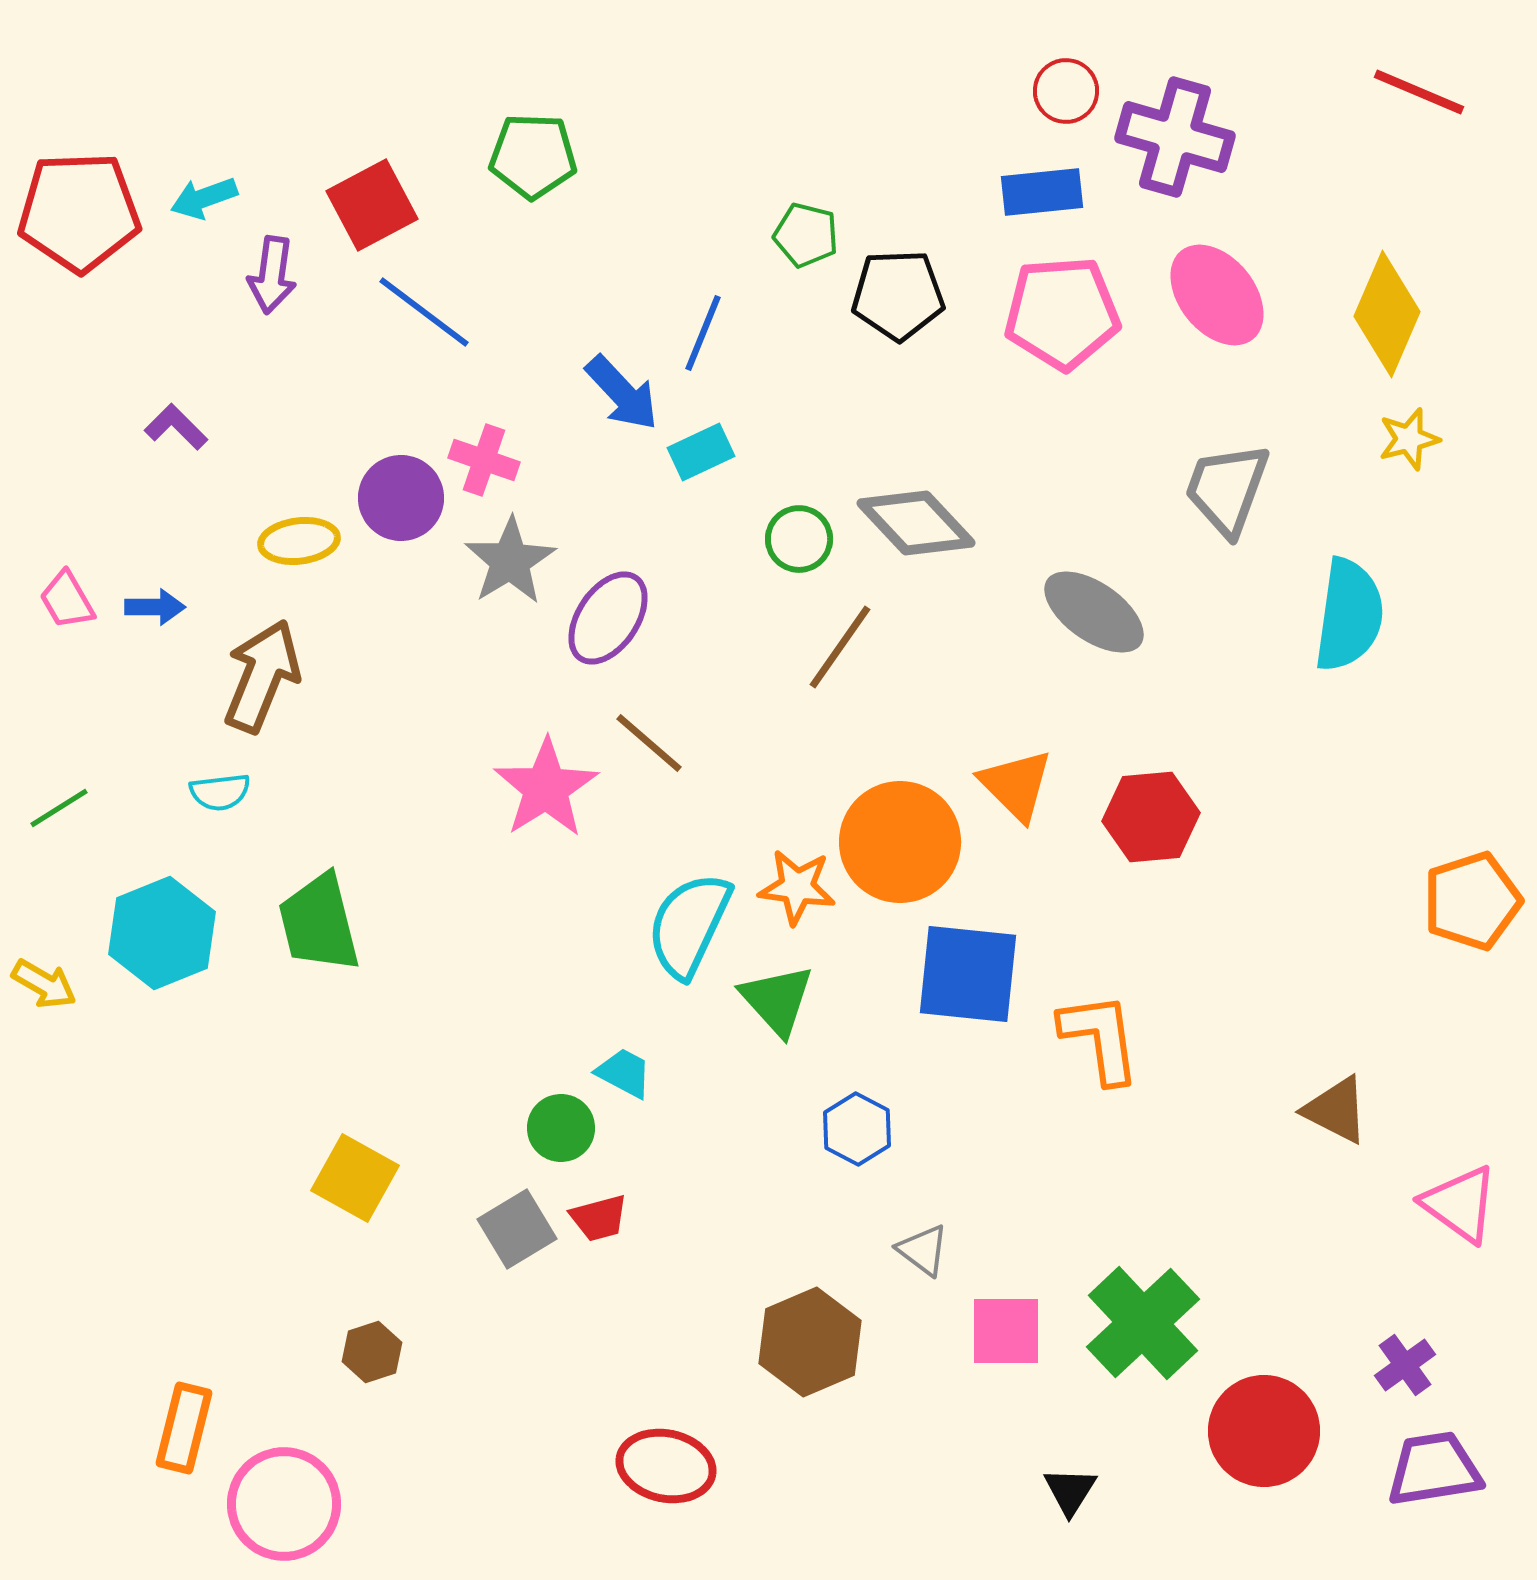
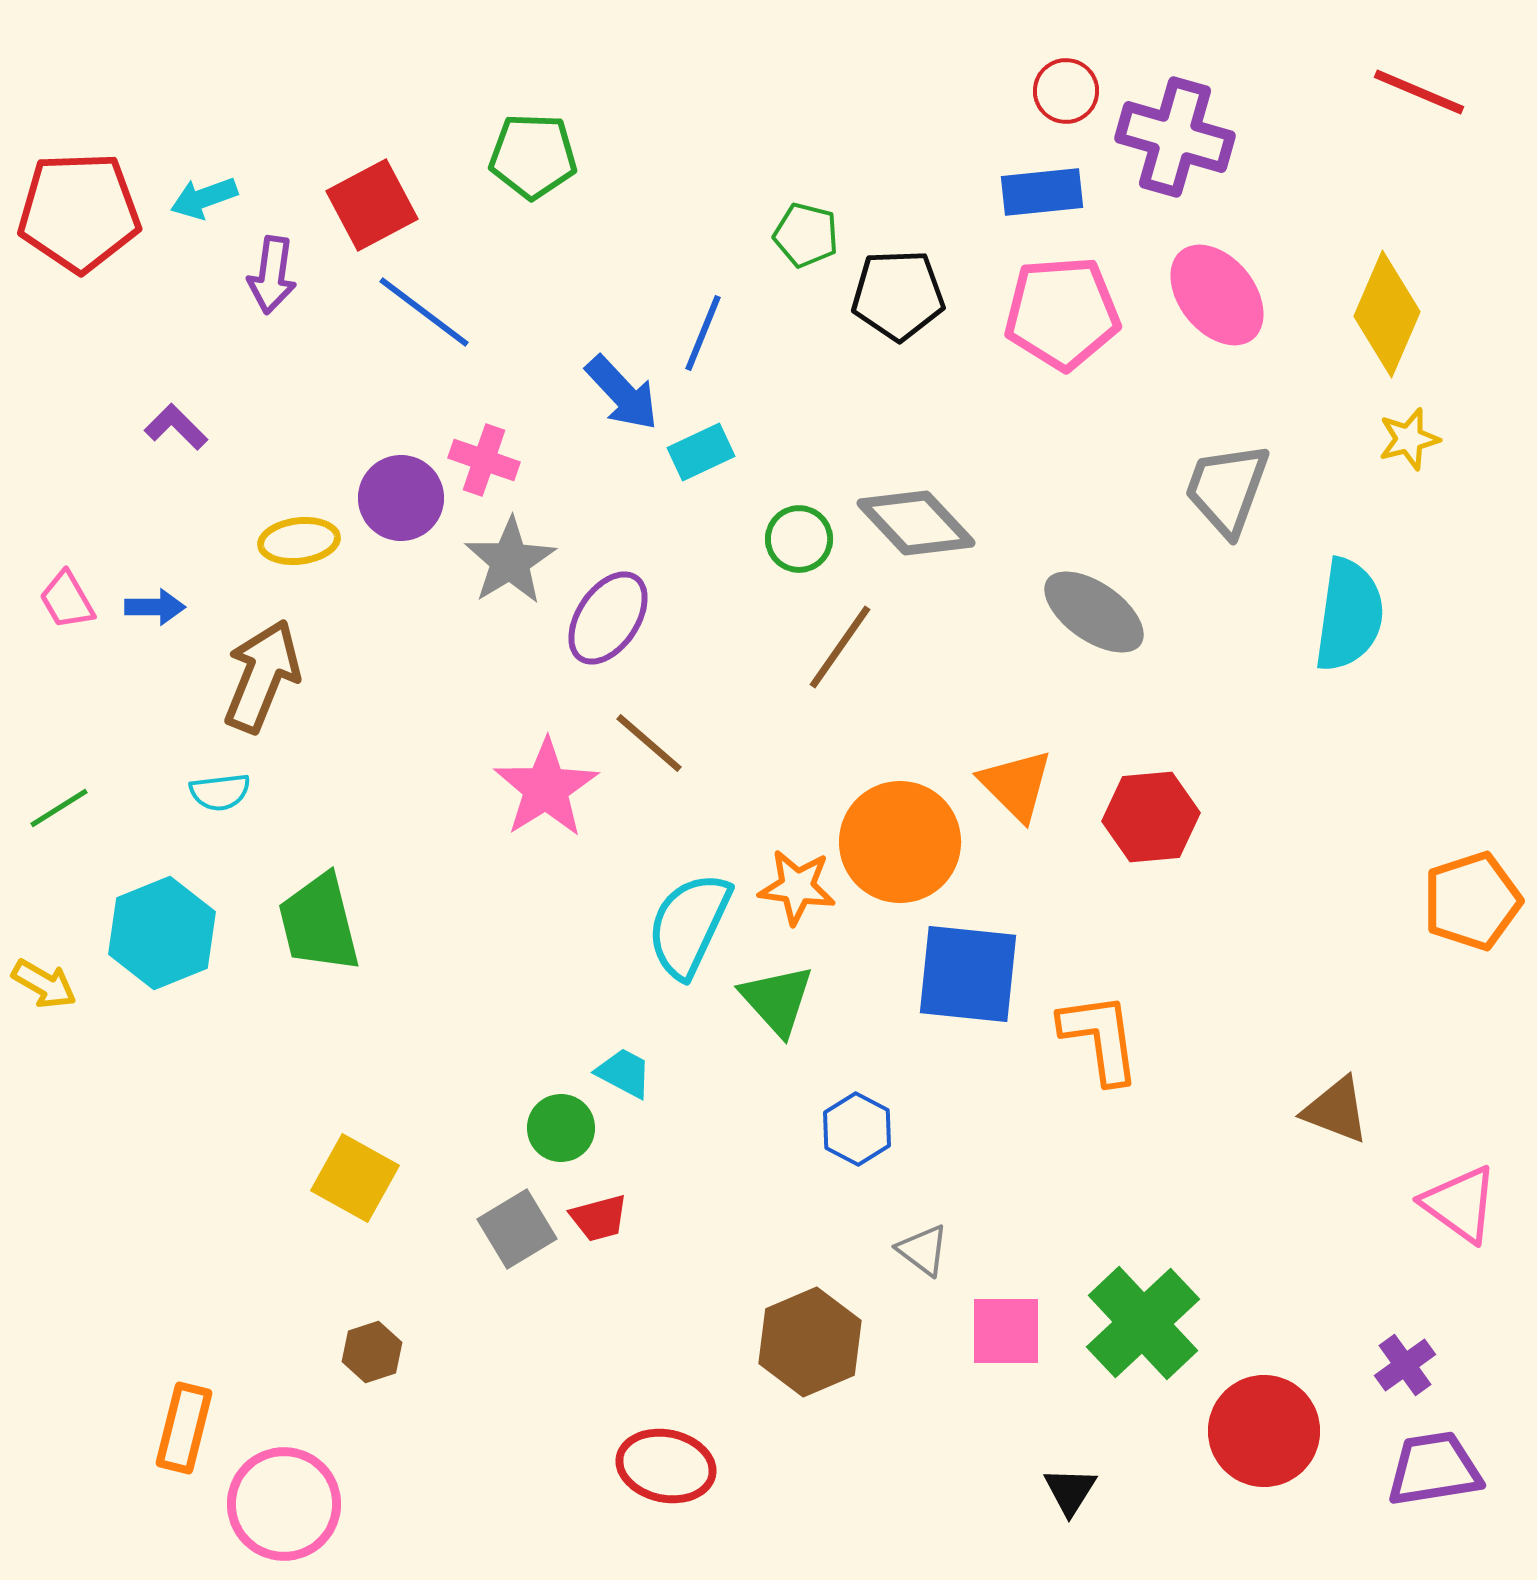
brown triangle at (1336, 1110): rotated 6 degrees counterclockwise
